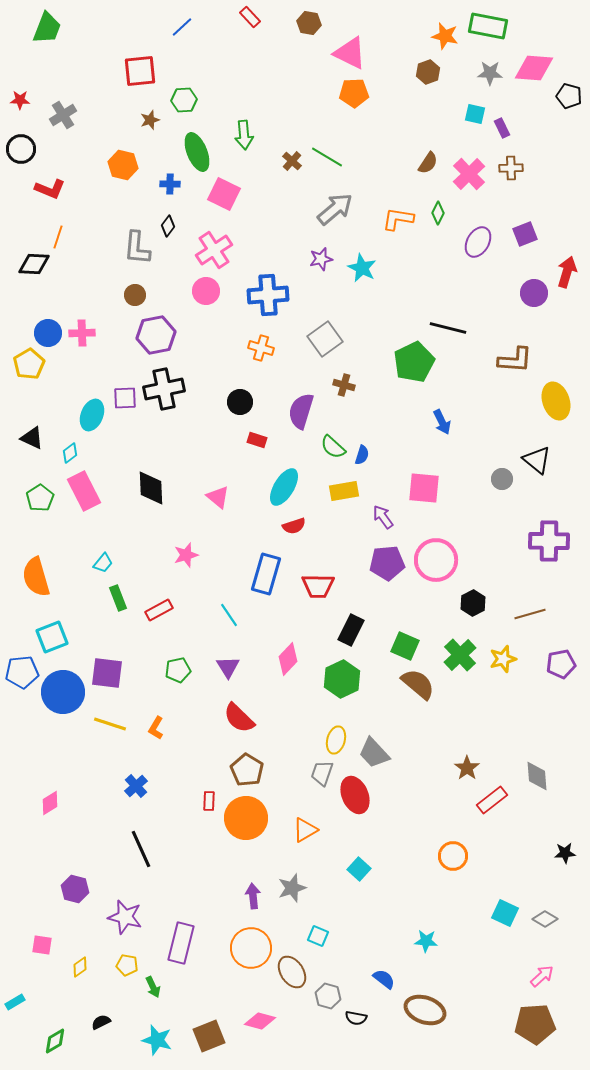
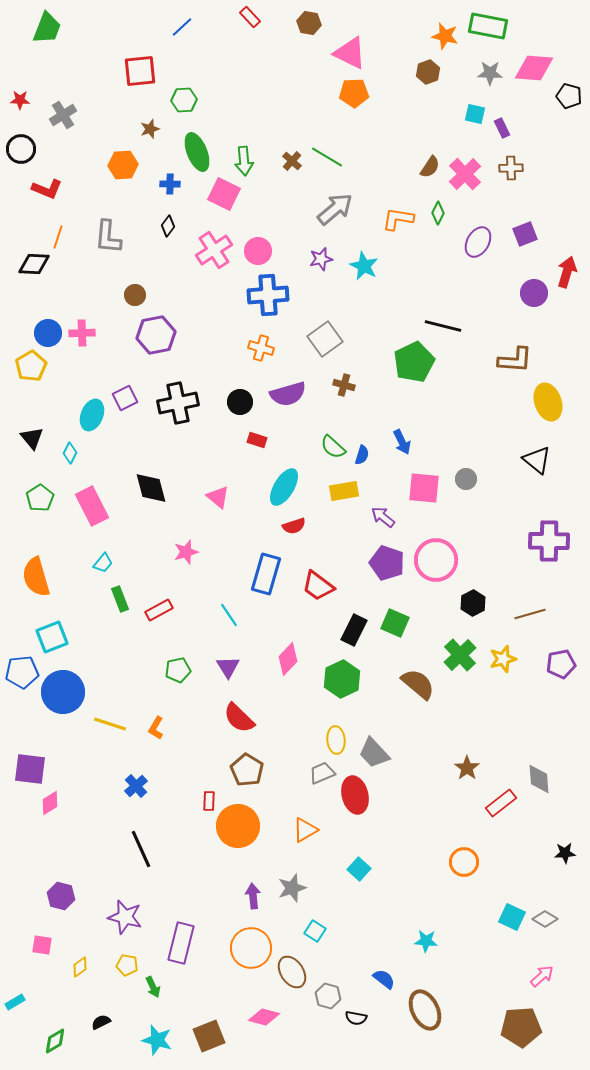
brown star at (150, 120): moved 9 px down
green arrow at (244, 135): moved 26 px down
brown semicircle at (428, 163): moved 2 px right, 4 px down
orange hexagon at (123, 165): rotated 16 degrees counterclockwise
pink cross at (469, 174): moved 4 px left
red L-shape at (50, 189): moved 3 px left
gray L-shape at (137, 248): moved 29 px left, 11 px up
cyan star at (362, 268): moved 2 px right, 2 px up
pink circle at (206, 291): moved 52 px right, 40 px up
black line at (448, 328): moved 5 px left, 2 px up
yellow pentagon at (29, 364): moved 2 px right, 2 px down
black cross at (164, 389): moved 14 px right, 14 px down
purple square at (125, 398): rotated 25 degrees counterclockwise
yellow ellipse at (556, 401): moved 8 px left, 1 px down
purple semicircle at (301, 411): moved 13 px left, 17 px up; rotated 123 degrees counterclockwise
blue arrow at (442, 422): moved 40 px left, 20 px down
black triangle at (32, 438): rotated 25 degrees clockwise
cyan diamond at (70, 453): rotated 25 degrees counterclockwise
gray circle at (502, 479): moved 36 px left
black diamond at (151, 488): rotated 12 degrees counterclockwise
pink rectangle at (84, 491): moved 8 px right, 15 px down
purple arrow at (383, 517): rotated 15 degrees counterclockwise
pink star at (186, 555): moved 3 px up
purple pentagon at (387, 563): rotated 24 degrees clockwise
red trapezoid at (318, 586): rotated 36 degrees clockwise
green rectangle at (118, 598): moved 2 px right, 1 px down
black rectangle at (351, 630): moved 3 px right
green square at (405, 646): moved 10 px left, 23 px up
purple square at (107, 673): moved 77 px left, 96 px down
yellow ellipse at (336, 740): rotated 20 degrees counterclockwise
gray trapezoid at (322, 773): rotated 48 degrees clockwise
gray diamond at (537, 776): moved 2 px right, 3 px down
red ellipse at (355, 795): rotated 9 degrees clockwise
red rectangle at (492, 800): moved 9 px right, 3 px down
orange circle at (246, 818): moved 8 px left, 8 px down
orange circle at (453, 856): moved 11 px right, 6 px down
purple hexagon at (75, 889): moved 14 px left, 7 px down
cyan square at (505, 913): moved 7 px right, 4 px down
cyan square at (318, 936): moved 3 px left, 5 px up; rotated 10 degrees clockwise
brown ellipse at (425, 1010): rotated 45 degrees clockwise
pink diamond at (260, 1021): moved 4 px right, 4 px up
brown pentagon at (535, 1024): moved 14 px left, 3 px down
